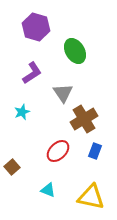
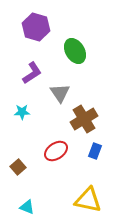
gray triangle: moved 3 px left
cyan star: rotated 21 degrees clockwise
red ellipse: moved 2 px left; rotated 10 degrees clockwise
brown square: moved 6 px right
cyan triangle: moved 21 px left, 17 px down
yellow triangle: moved 3 px left, 3 px down
